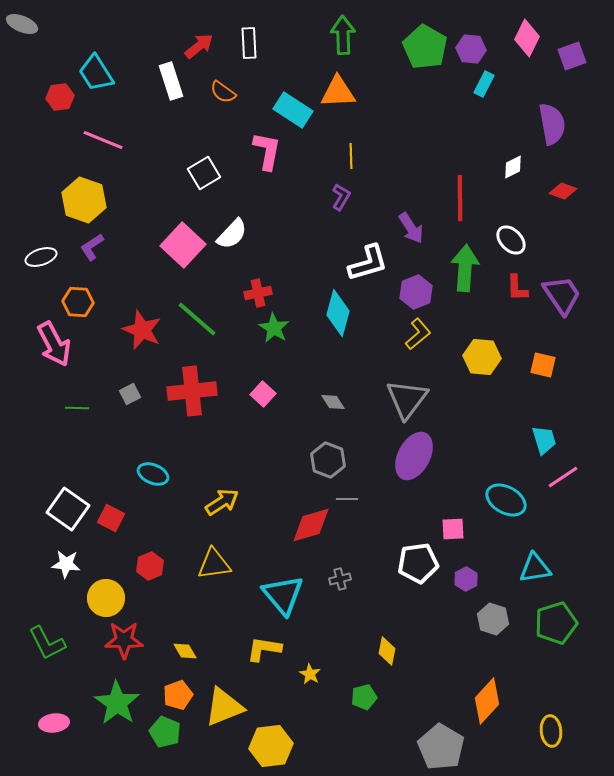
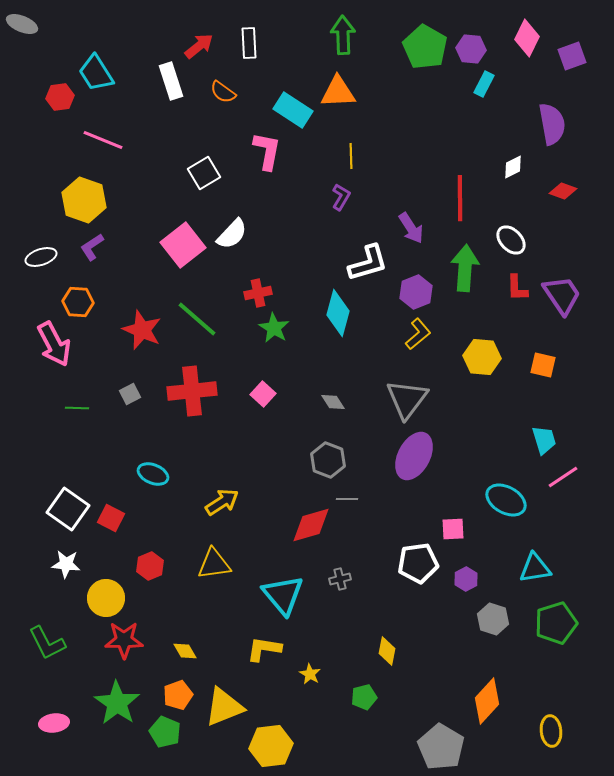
pink square at (183, 245): rotated 9 degrees clockwise
